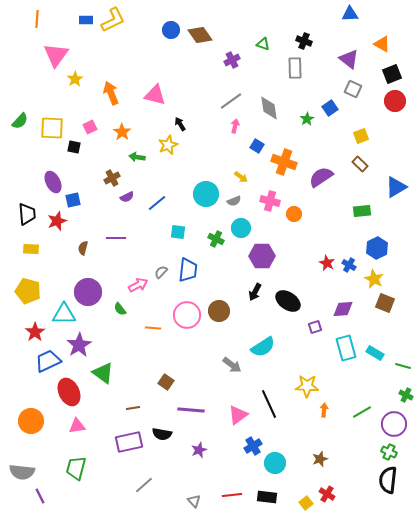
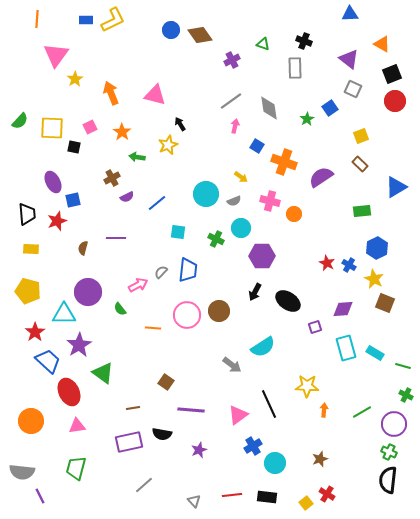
blue trapezoid at (48, 361): rotated 68 degrees clockwise
